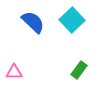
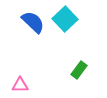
cyan square: moved 7 px left, 1 px up
pink triangle: moved 6 px right, 13 px down
